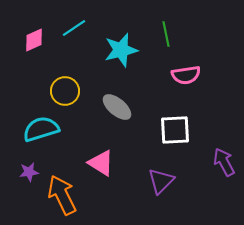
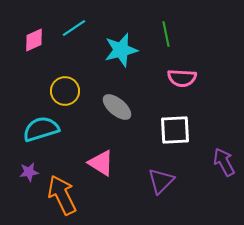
pink semicircle: moved 4 px left, 3 px down; rotated 12 degrees clockwise
